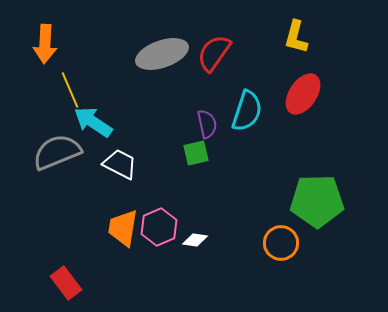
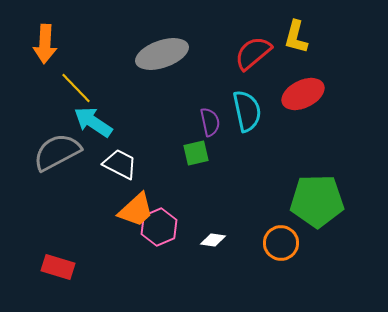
red semicircle: moved 39 px right; rotated 15 degrees clockwise
yellow line: moved 6 px right, 2 px up; rotated 21 degrees counterclockwise
red ellipse: rotated 30 degrees clockwise
cyan semicircle: rotated 30 degrees counterclockwise
purple semicircle: moved 3 px right, 2 px up
gray semicircle: rotated 6 degrees counterclockwise
orange trapezoid: moved 13 px right, 18 px up; rotated 141 degrees counterclockwise
white diamond: moved 18 px right
red rectangle: moved 8 px left, 16 px up; rotated 36 degrees counterclockwise
